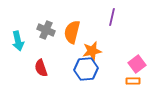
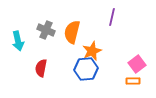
orange star: rotated 12 degrees counterclockwise
red semicircle: rotated 30 degrees clockwise
